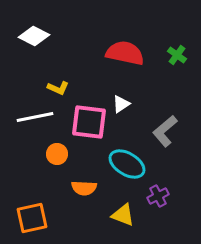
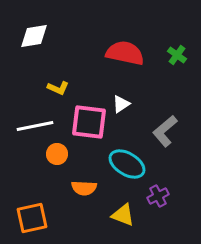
white diamond: rotated 36 degrees counterclockwise
white line: moved 9 px down
